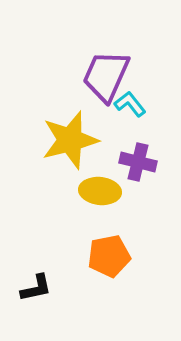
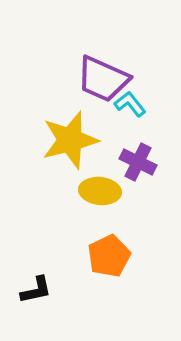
purple trapezoid: moved 3 px left, 3 px down; rotated 90 degrees counterclockwise
purple cross: rotated 12 degrees clockwise
orange pentagon: rotated 15 degrees counterclockwise
black L-shape: moved 2 px down
